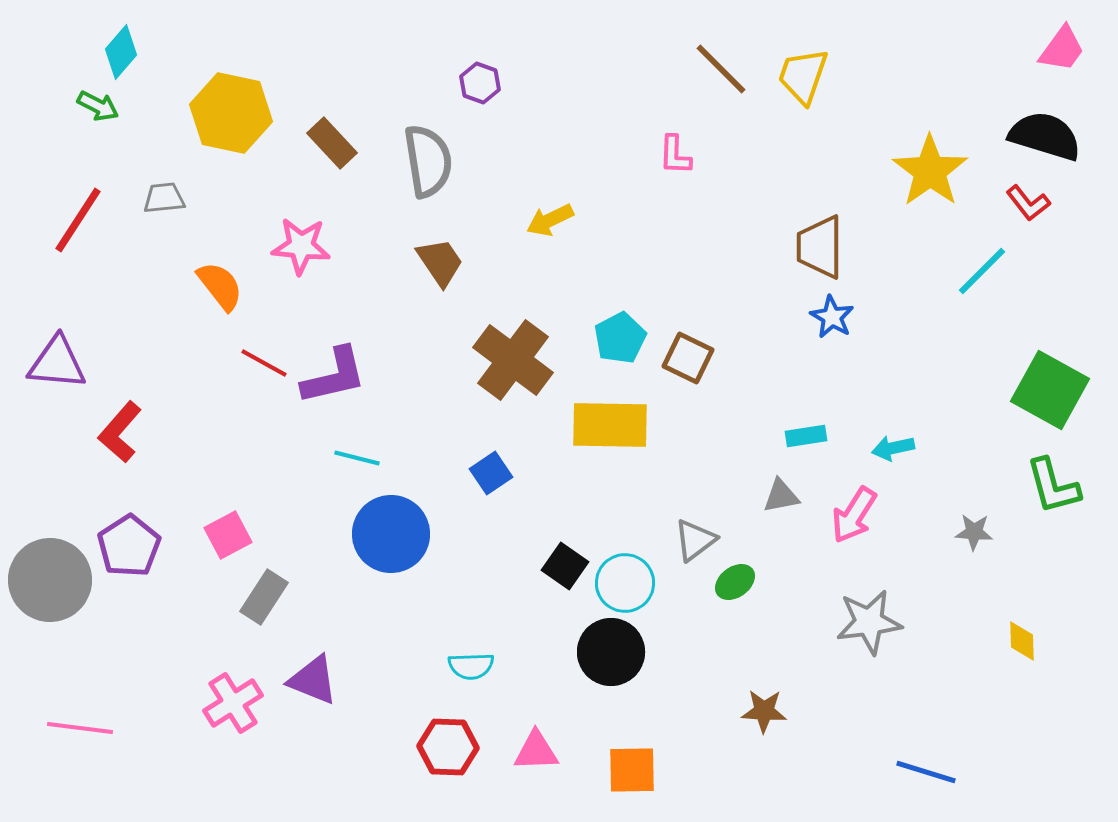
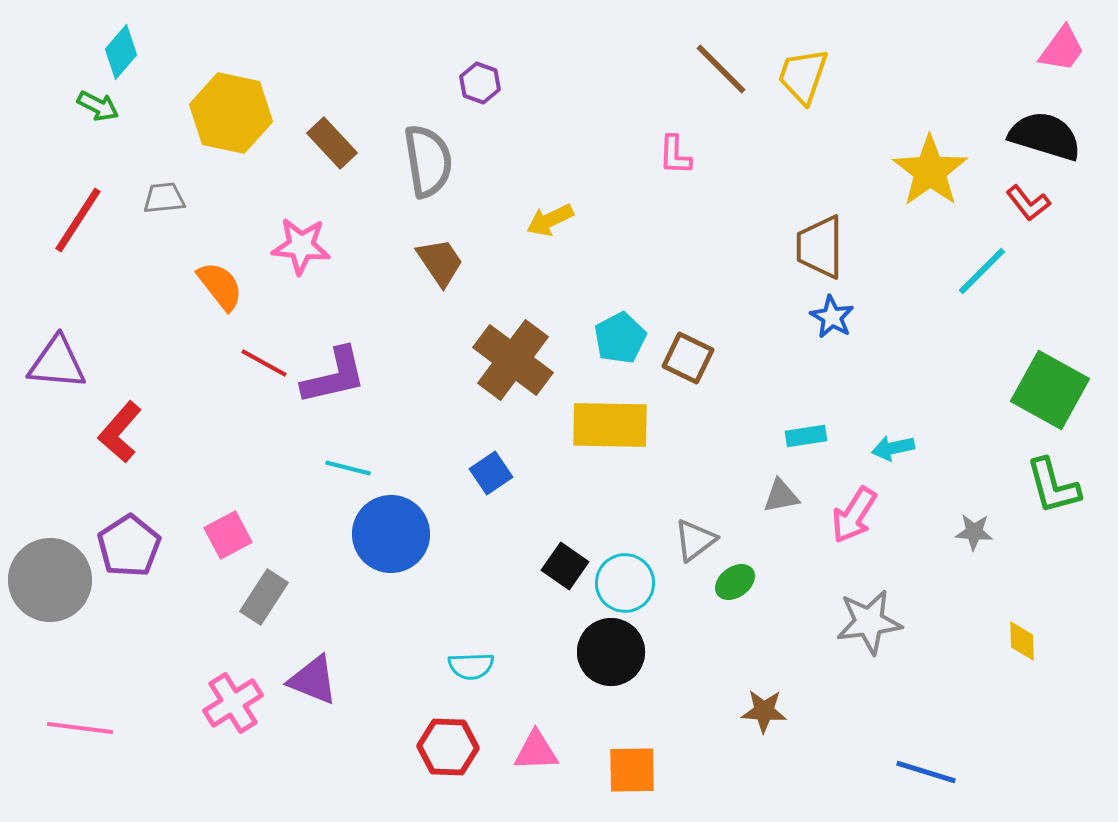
cyan line at (357, 458): moved 9 px left, 10 px down
